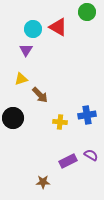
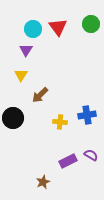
green circle: moved 4 px right, 12 px down
red triangle: rotated 24 degrees clockwise
yellow triangle: moved 4 px up; rotated 40 degrees counterclockwise
brown arrow: rotated 90 degrees clockwise
brown star: rotated 24 degrees counterclockwise
